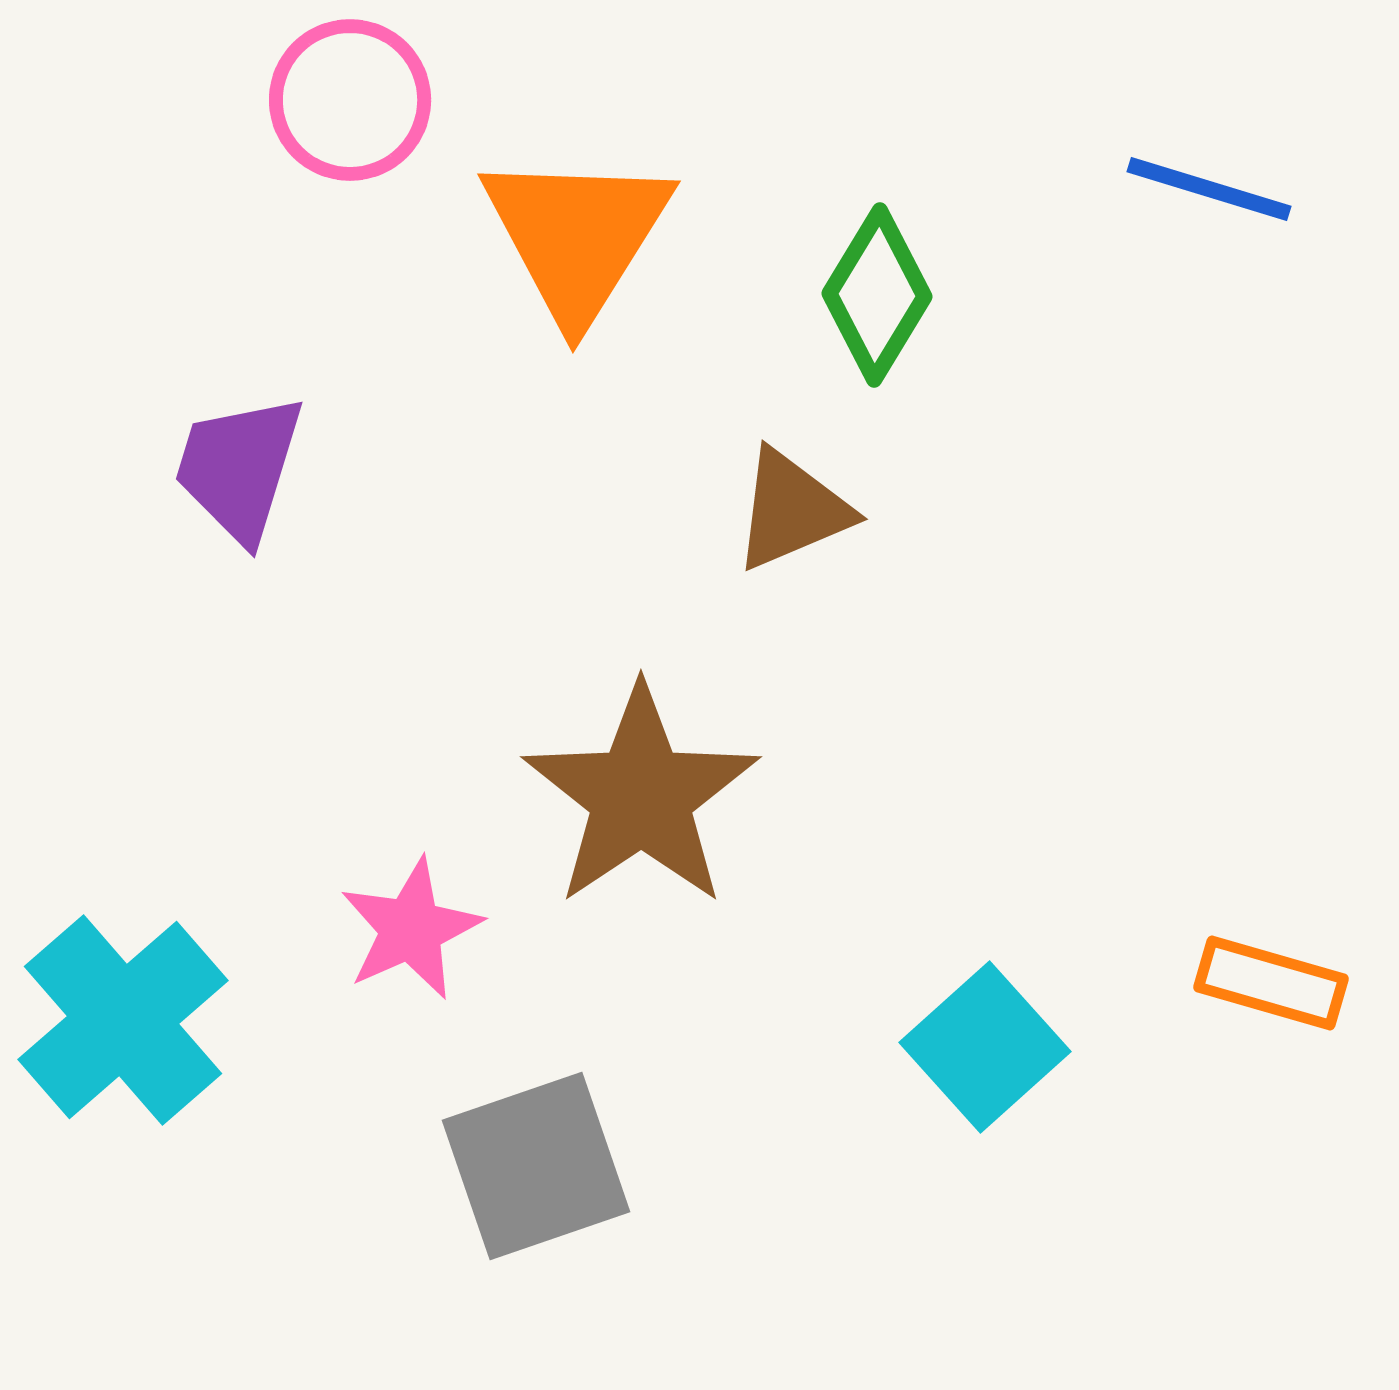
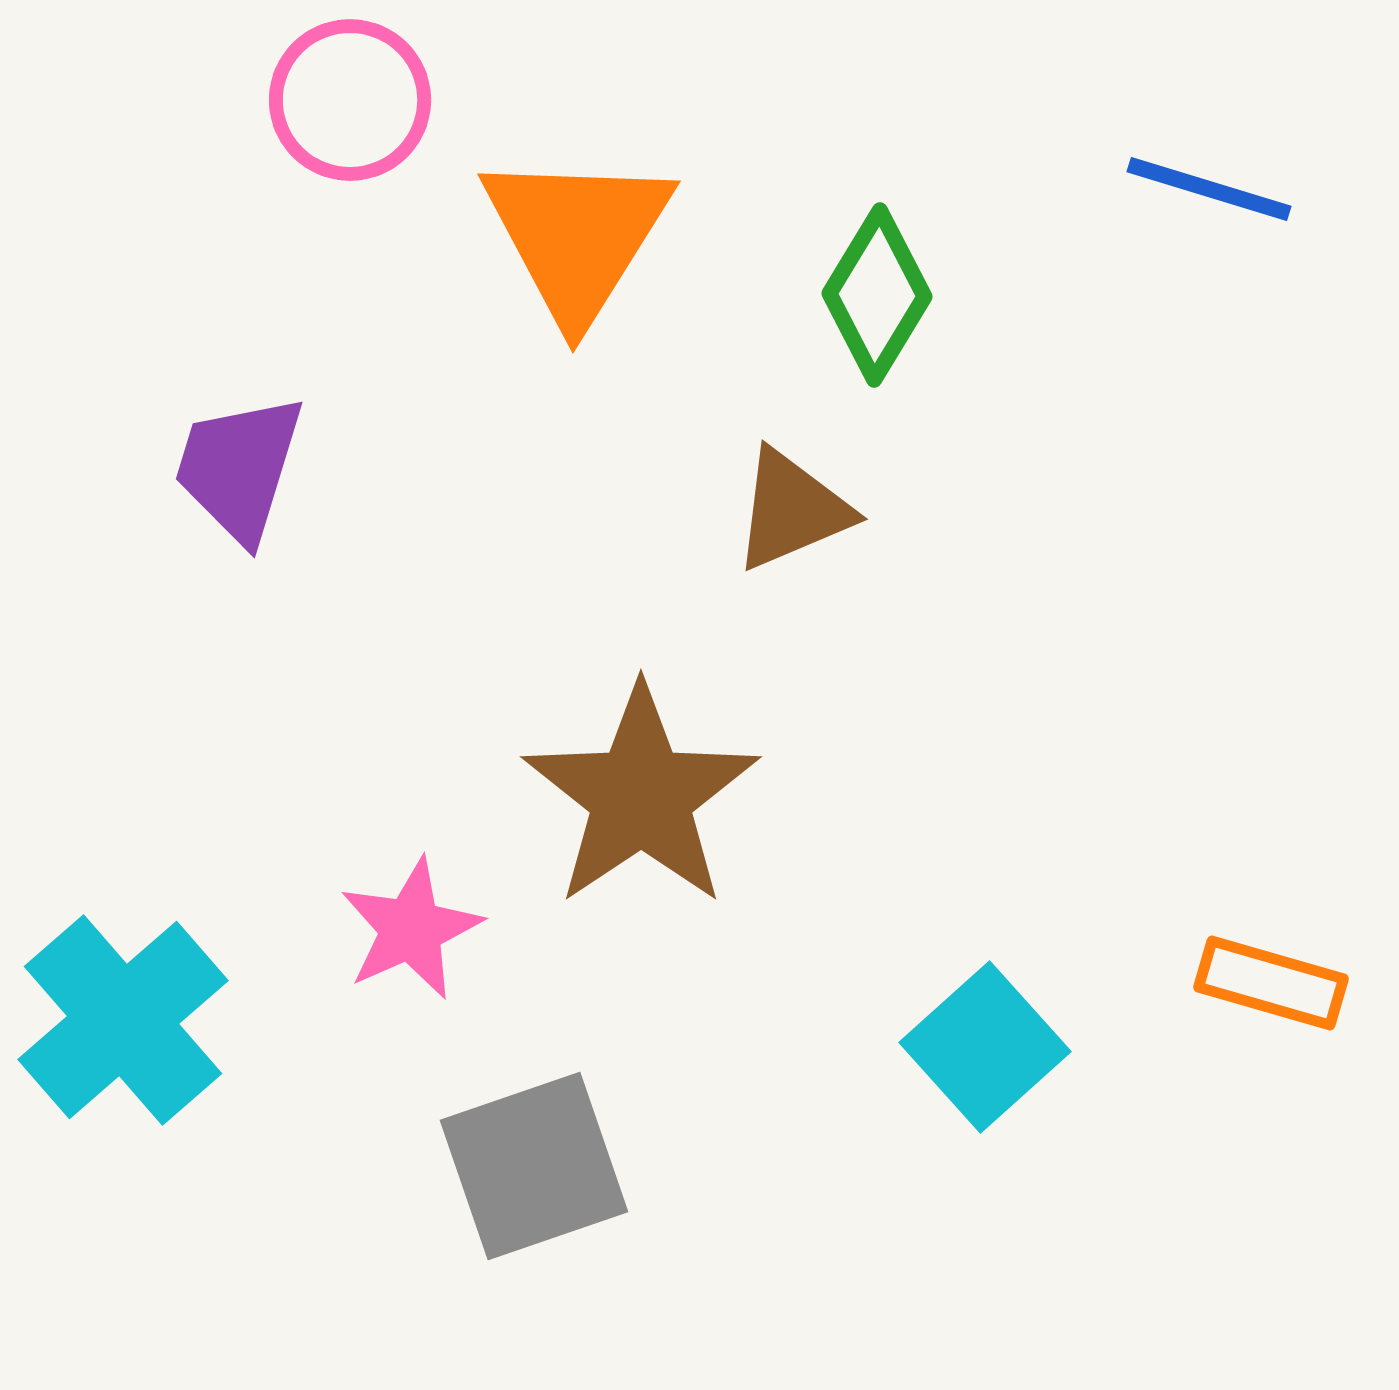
gray square: moved 2 px left
